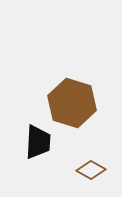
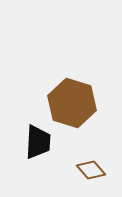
brown diamond: rotated 20 degrees clockwise
